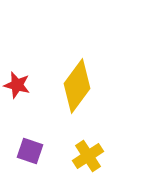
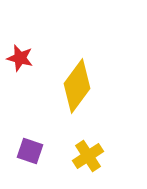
red star: moved 3 px right, 27 px up
